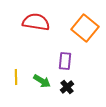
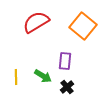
red semicircle: rotated 40 degrees counterclockwise
orange square: moved 2 px left, 2 px up
green arrow: moved 1 px right, 5 px up
